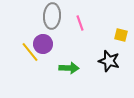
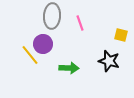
yellow line: moved 3 px down
